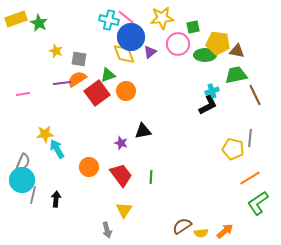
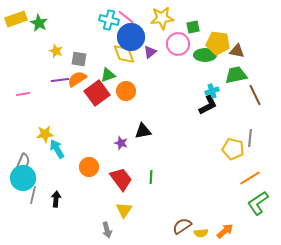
purple line at (62, 83): moved 2 px left, 3 px up
red trapezoid at (121, 175): moved 4 px down
cyan circle at (22, 180): moved 1 px right, 2 px up
